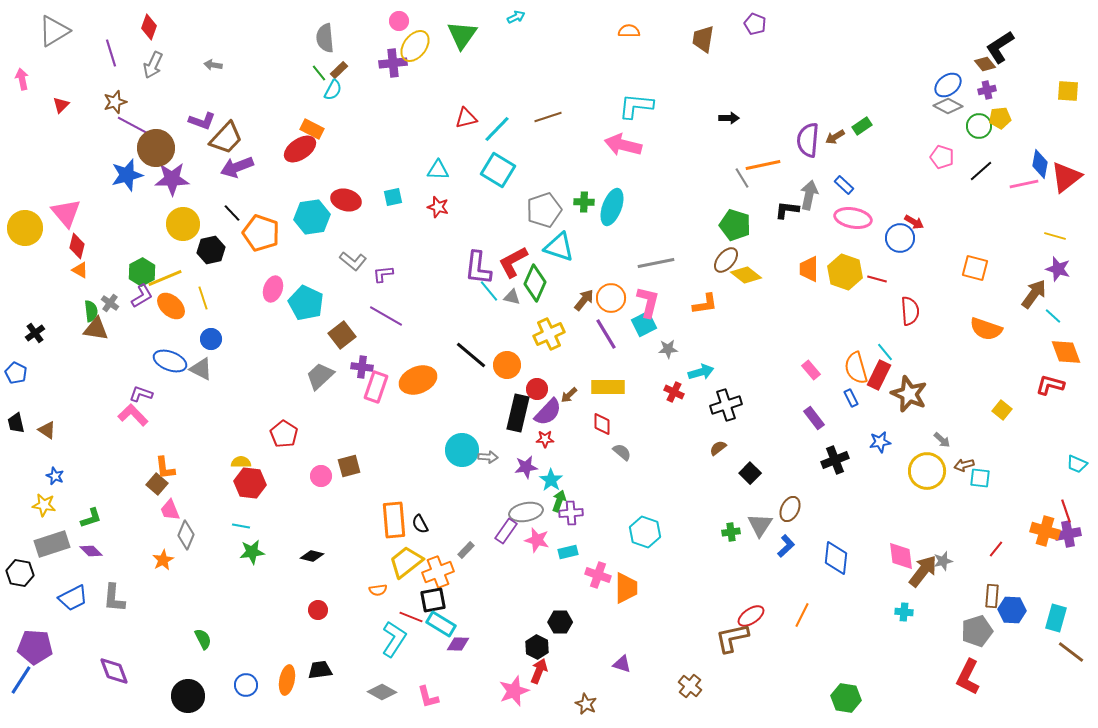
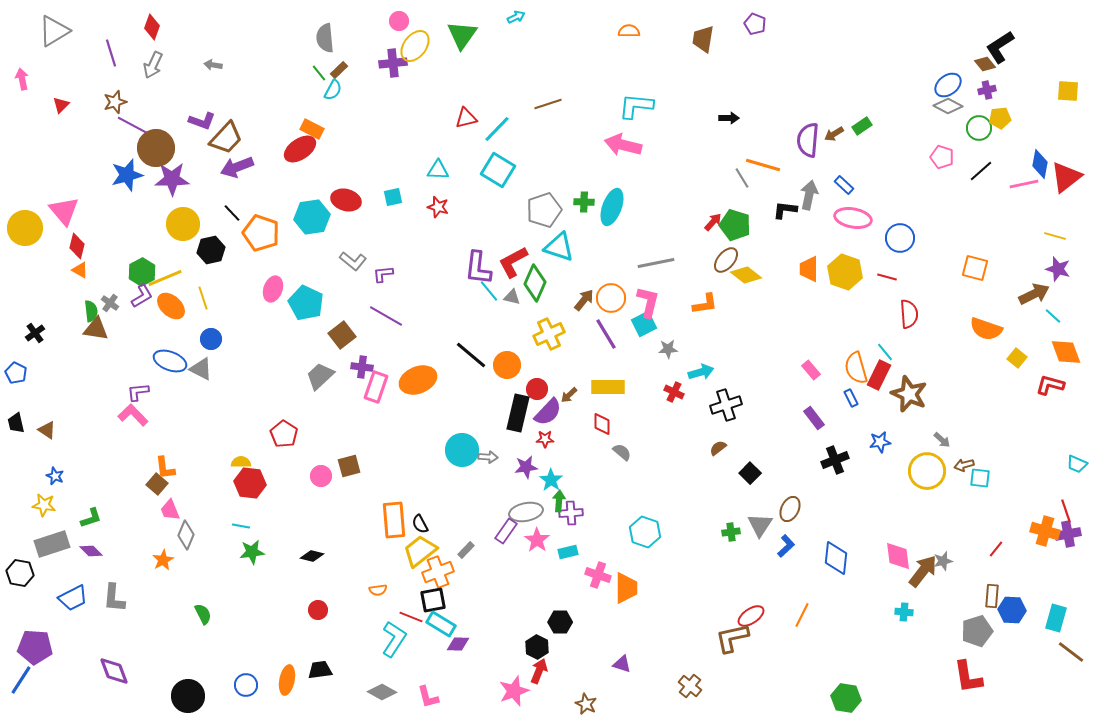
red diamond at (149, 27): moved 3 px right
brown line at (548, 117): moved 13 px up
green circle at (979, 126): moved 2 px down
brown arrow at (835, 137): moved 1 px left, 3 px up
orange line at (763, 165): rotated 28 degrees clockwise
black L-shape at (787, 210): moved 2 px left
pink triangle at (66, 213): moved 2 px left, 2 px up
red arrow at (914, 222): moved 201 px left; rotated 78 degrees counterclockwise
red line at (877, 279): moved 10 px right, 2 px up
brown arrow at (1034, 294): rotated 28 degrees clockwise
red semicircle at (910, 311): moved 1 px left, 3 px down
purple L-shape at (141, 394): moved 3 px left, 2 px up; rotated 25 degrees counterclockwise
yellow square at (1002, 410): moved 15 px right, 52 px up
green arrow at (559, 501): rotated 15 degrees counterclockwise
pink star at (537, 540): rotated 20 degrees clockwise
pink diamond at (901, 556): moved 3 px left
yellow trapezoid at (406, 562): moved 14 px right, 11 px up
green semicircle at (203, 639): moved 25 px up
red L-shape at (968, 677): rotated 36 degrees counterclockwise
